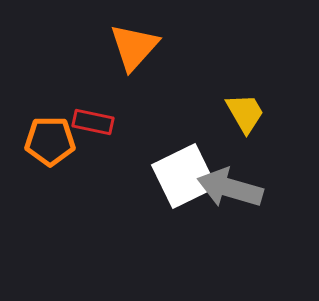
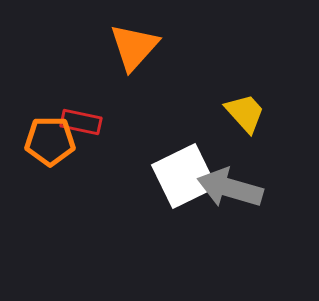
yellow trapezoid: rotated 12 degrees counterclockwise
red rectangle: moved 12 px left
